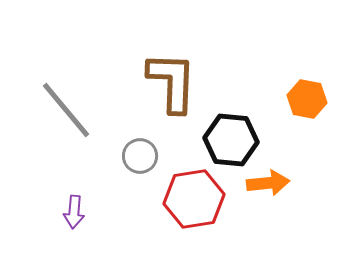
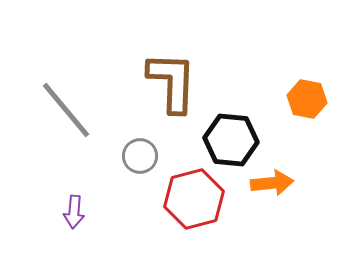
orange arrow: moved 4 px right
red hexagon: rotated 6 degrees counterclockwise
